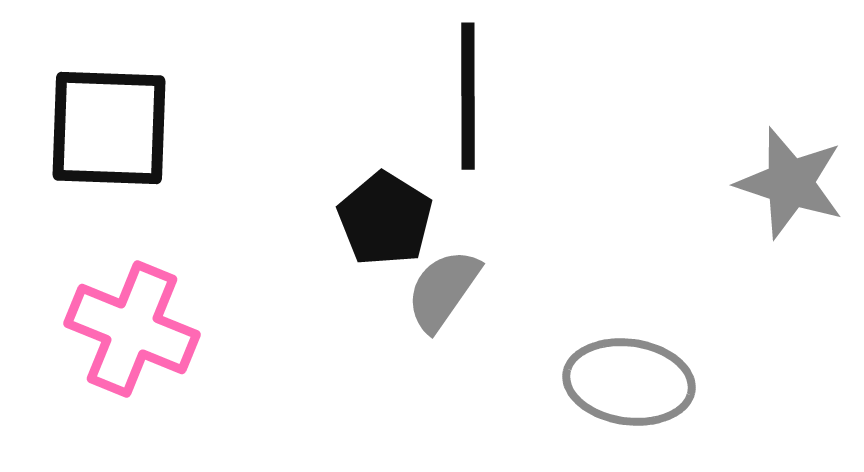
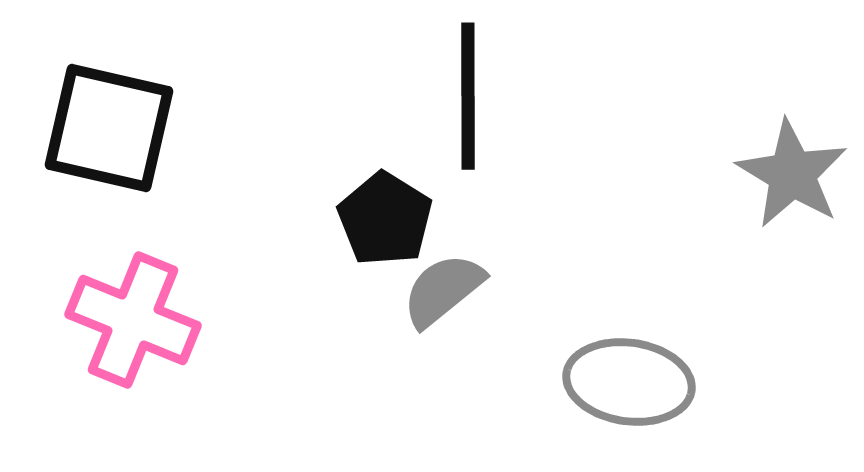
black square: rotated 11 degrees clockwise
gray star: moved 2 px right, 9 px up; rotated 13 degrees clockwise
gray semicircle: rotated 16 degrees clockwise
pink cross: moved 1 px right, 9 px up
